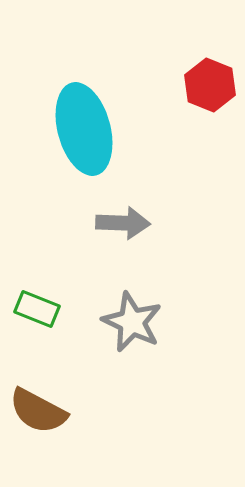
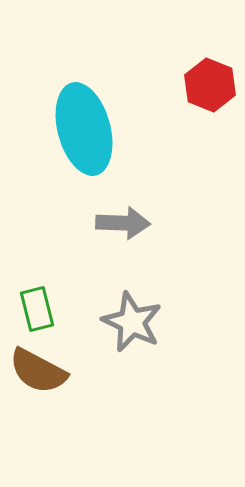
green rectangle: rotated 54 degrees clockwise
brown semicircle: moved 40 px up
